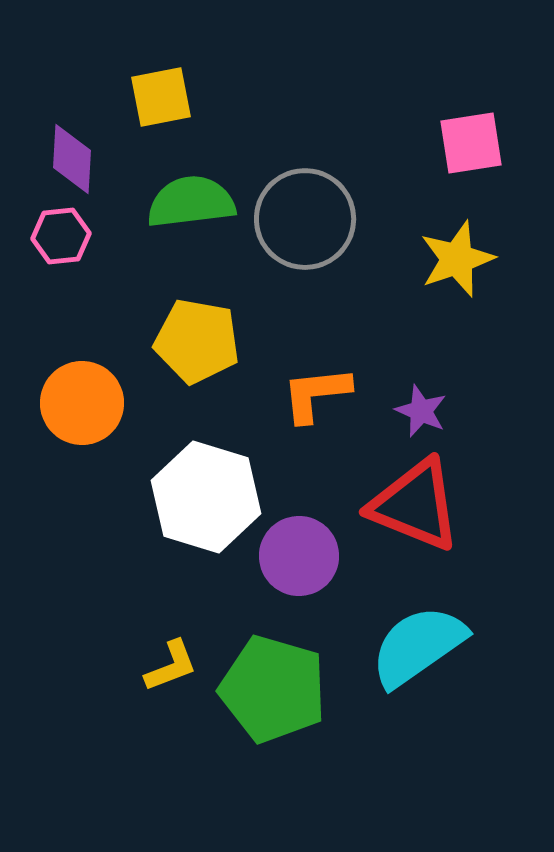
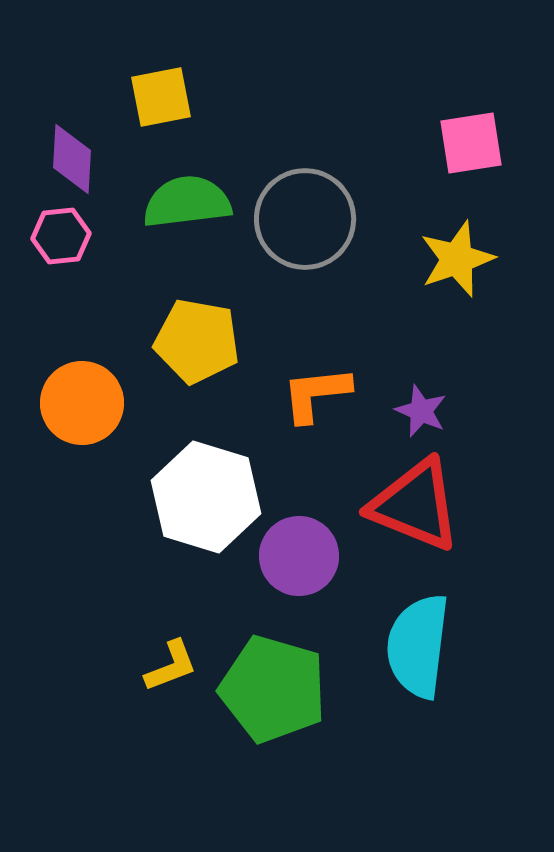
green semicircle: moved 4 px left
cyan semicircle: rotated 48 degrees counterclockwise
